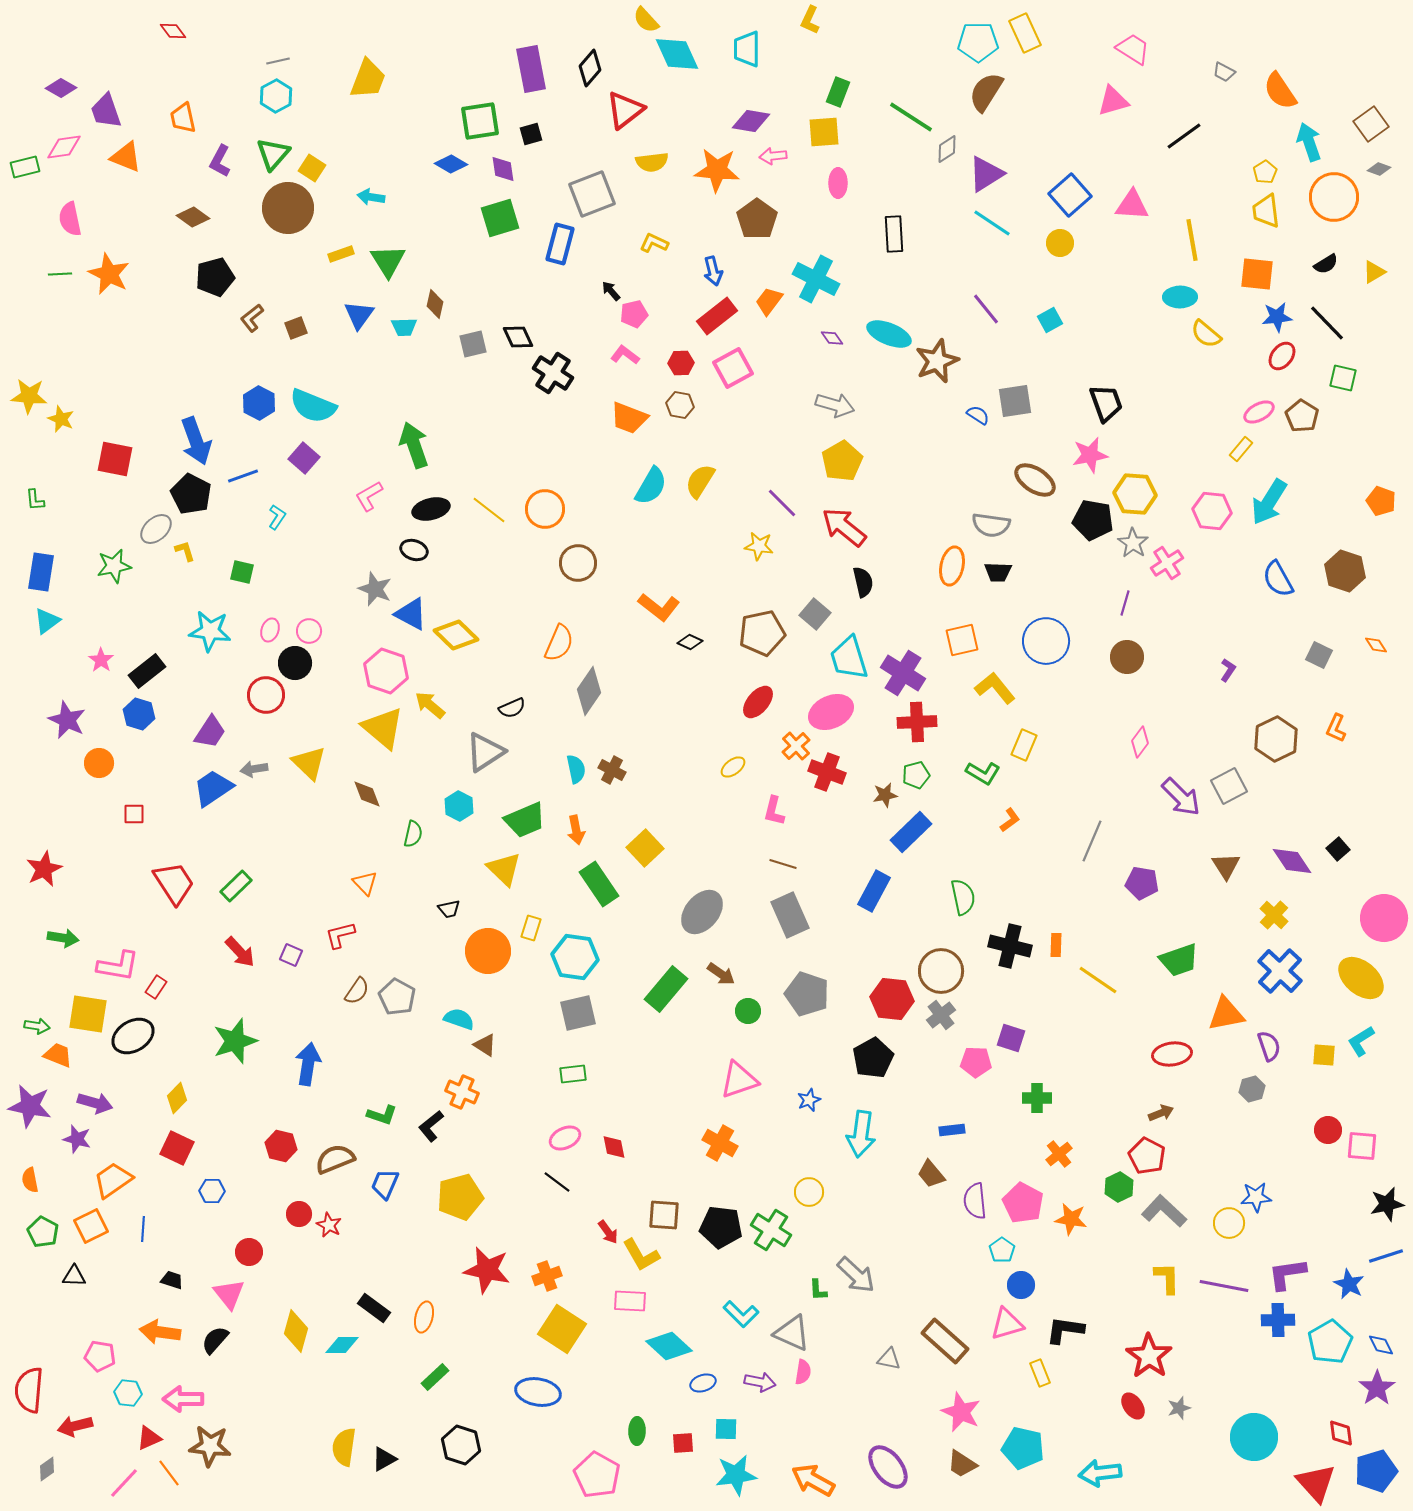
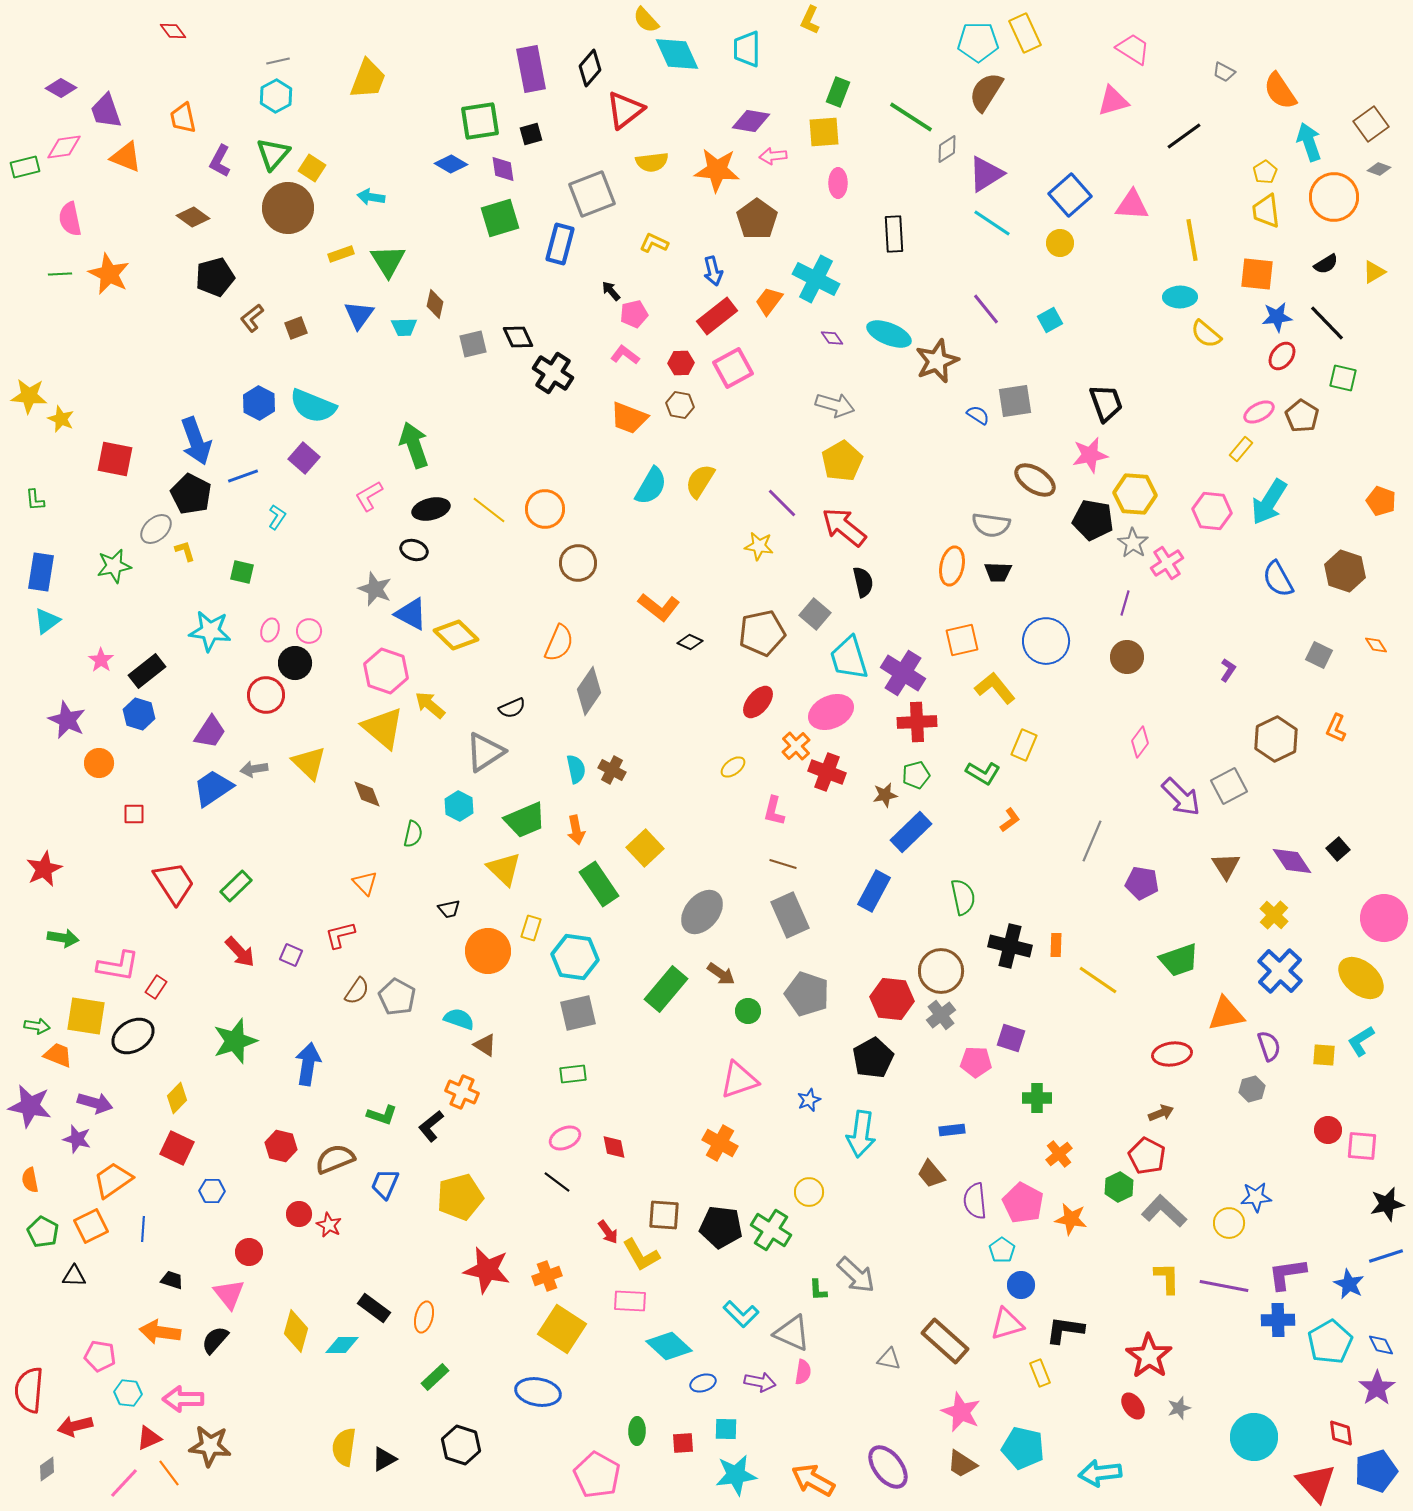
yellow square at (88, 1014): moved 2 px left, 2 px down
